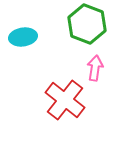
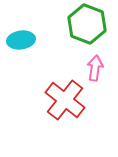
cyan ellipse: moved 2 px left, 3 px down
